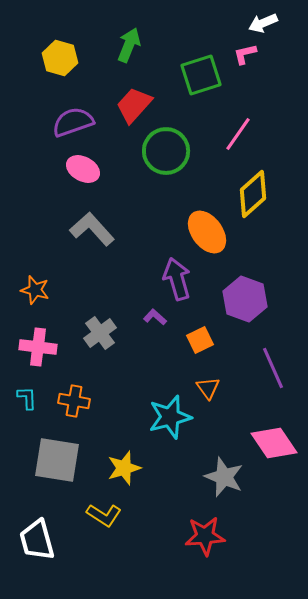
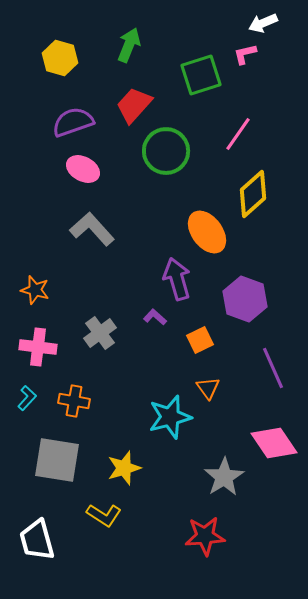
cyan L-shape: rotated 45 degrees clockwise
gray star: rotated 18 degrees clockwise
